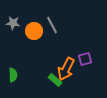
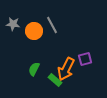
gray star: moved 1 px down
green semicircle: moved 21 px right, 6 px up; rotated 152 degrees counterclockwise
